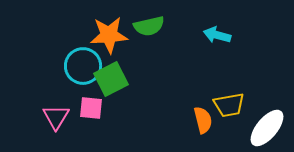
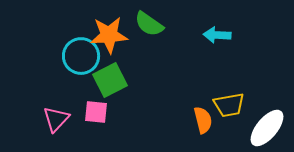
green semicircle: moved 2 px up; rotated 48 degrees clockwise
cyan arrow: rotated 12 degrees counterclockwise
cyan circle: moved 2 px left, 10 px up
green square: moved 1 px left, 1 px down
pink square: moved 5 px right, 4 px down
pink triangle: moved 2 px down; rotated 12 degrees clockwise
